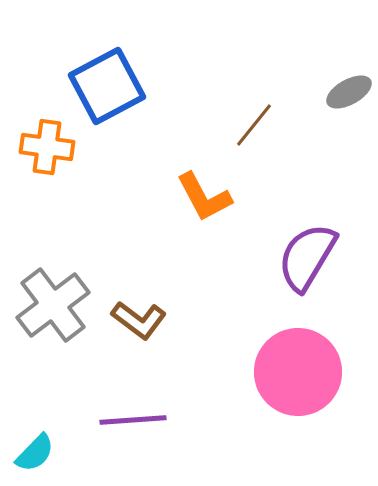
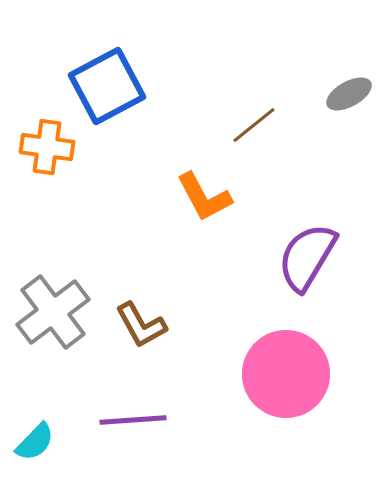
gray ellipse: moved 2 px down
brown line: rotated 12 degrees clockwise
gray cross: moved 7 px down
brown L-shape: moved 2 px right, 5 px down; rotated 24 degrees clockwise
pink circle: moved 12 px left, 2 px down
cyan semicircle: moved 11 px up
